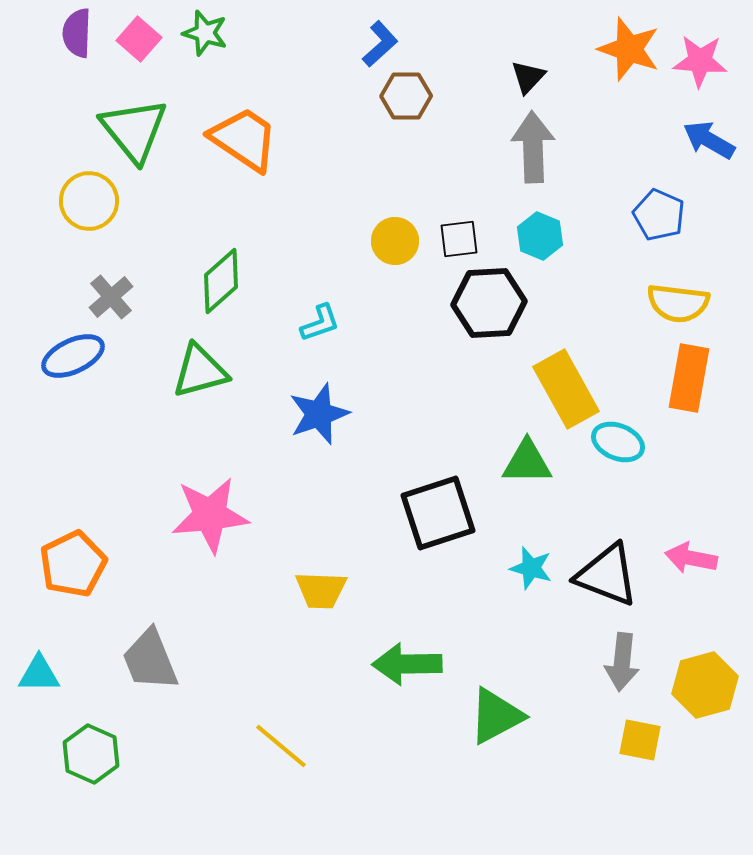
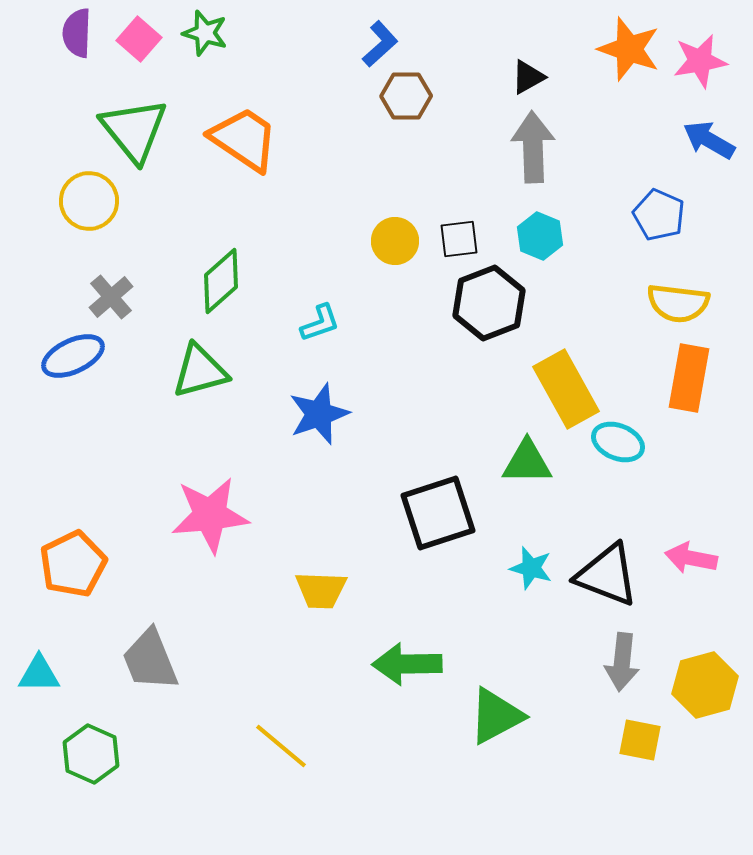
pink star at (700, 61): rotated 14 degrees counterclockwise
black triangle at (528, 77): rotated 18 degrees clockwise
black hexagon at (489, 303): rotated 18 degrees counterclockwise
